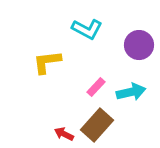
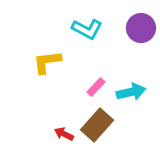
purple circle: moved 2 px right, 17 px up
